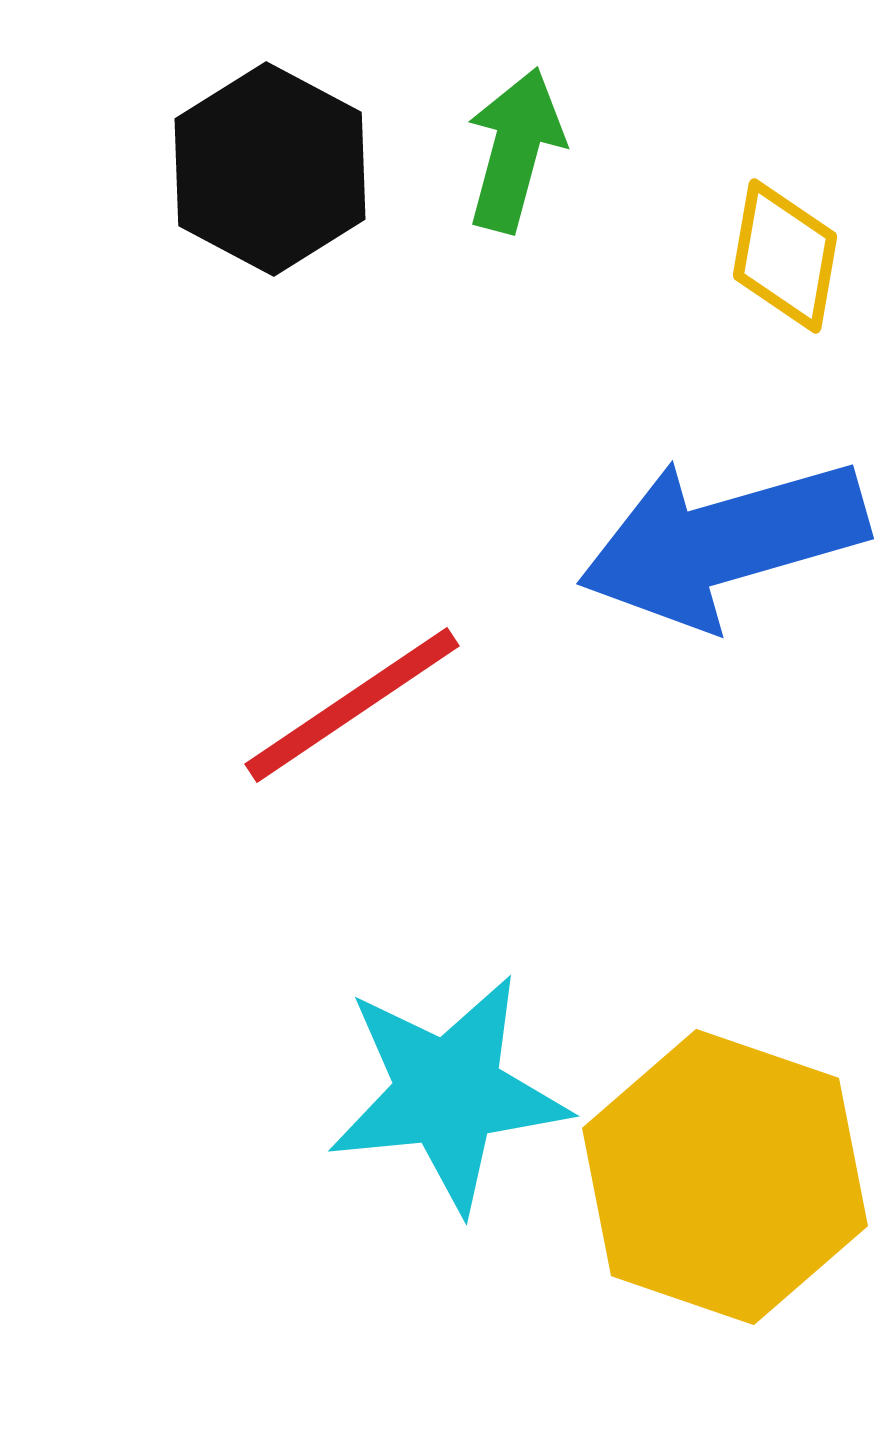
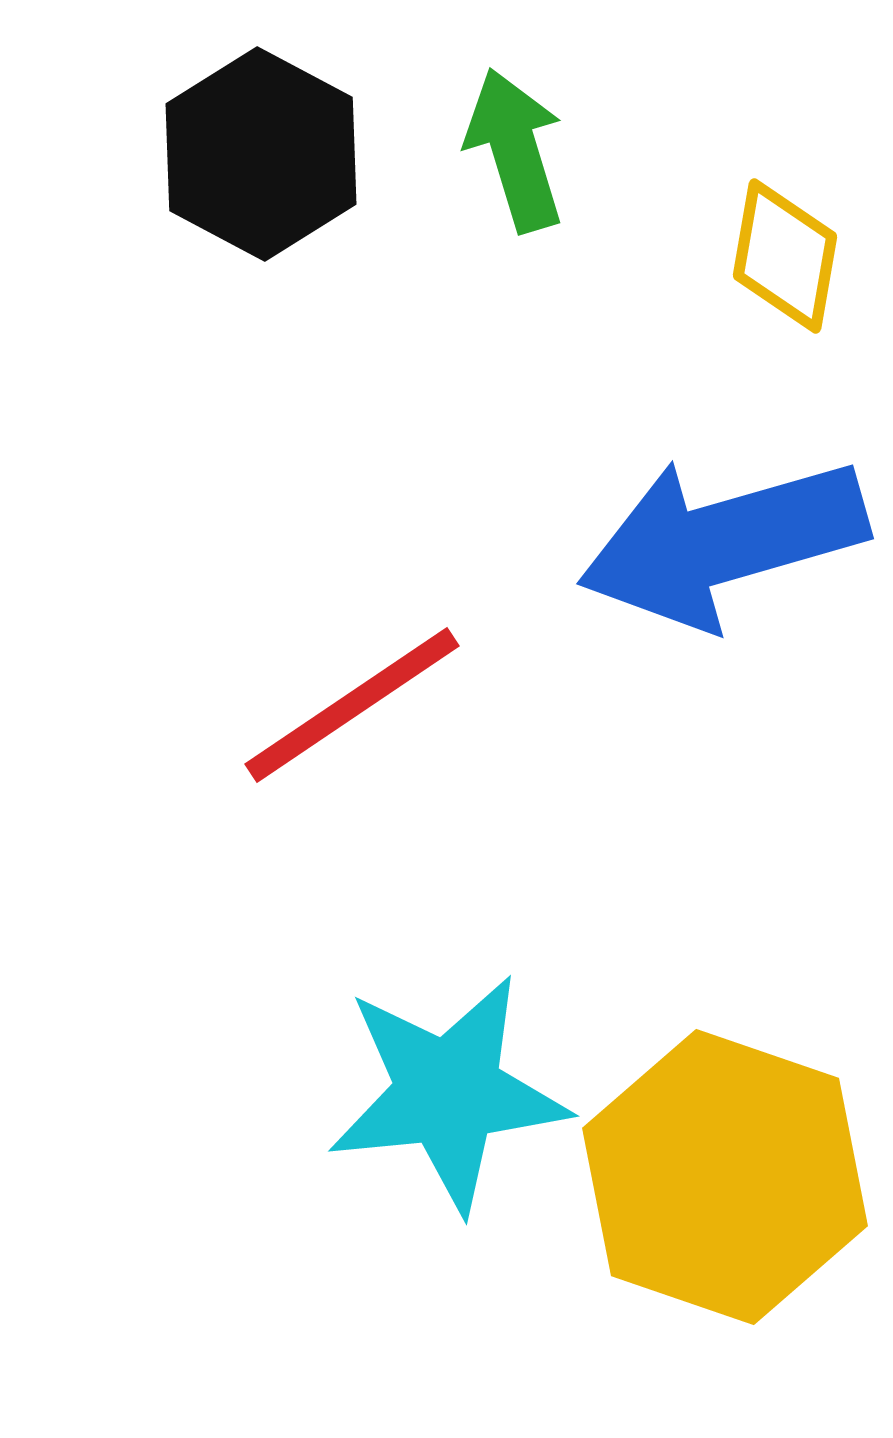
green arrow: rotated 32 degrees counterclockwise
black hexagon: moved 9 px left, 15 px up
